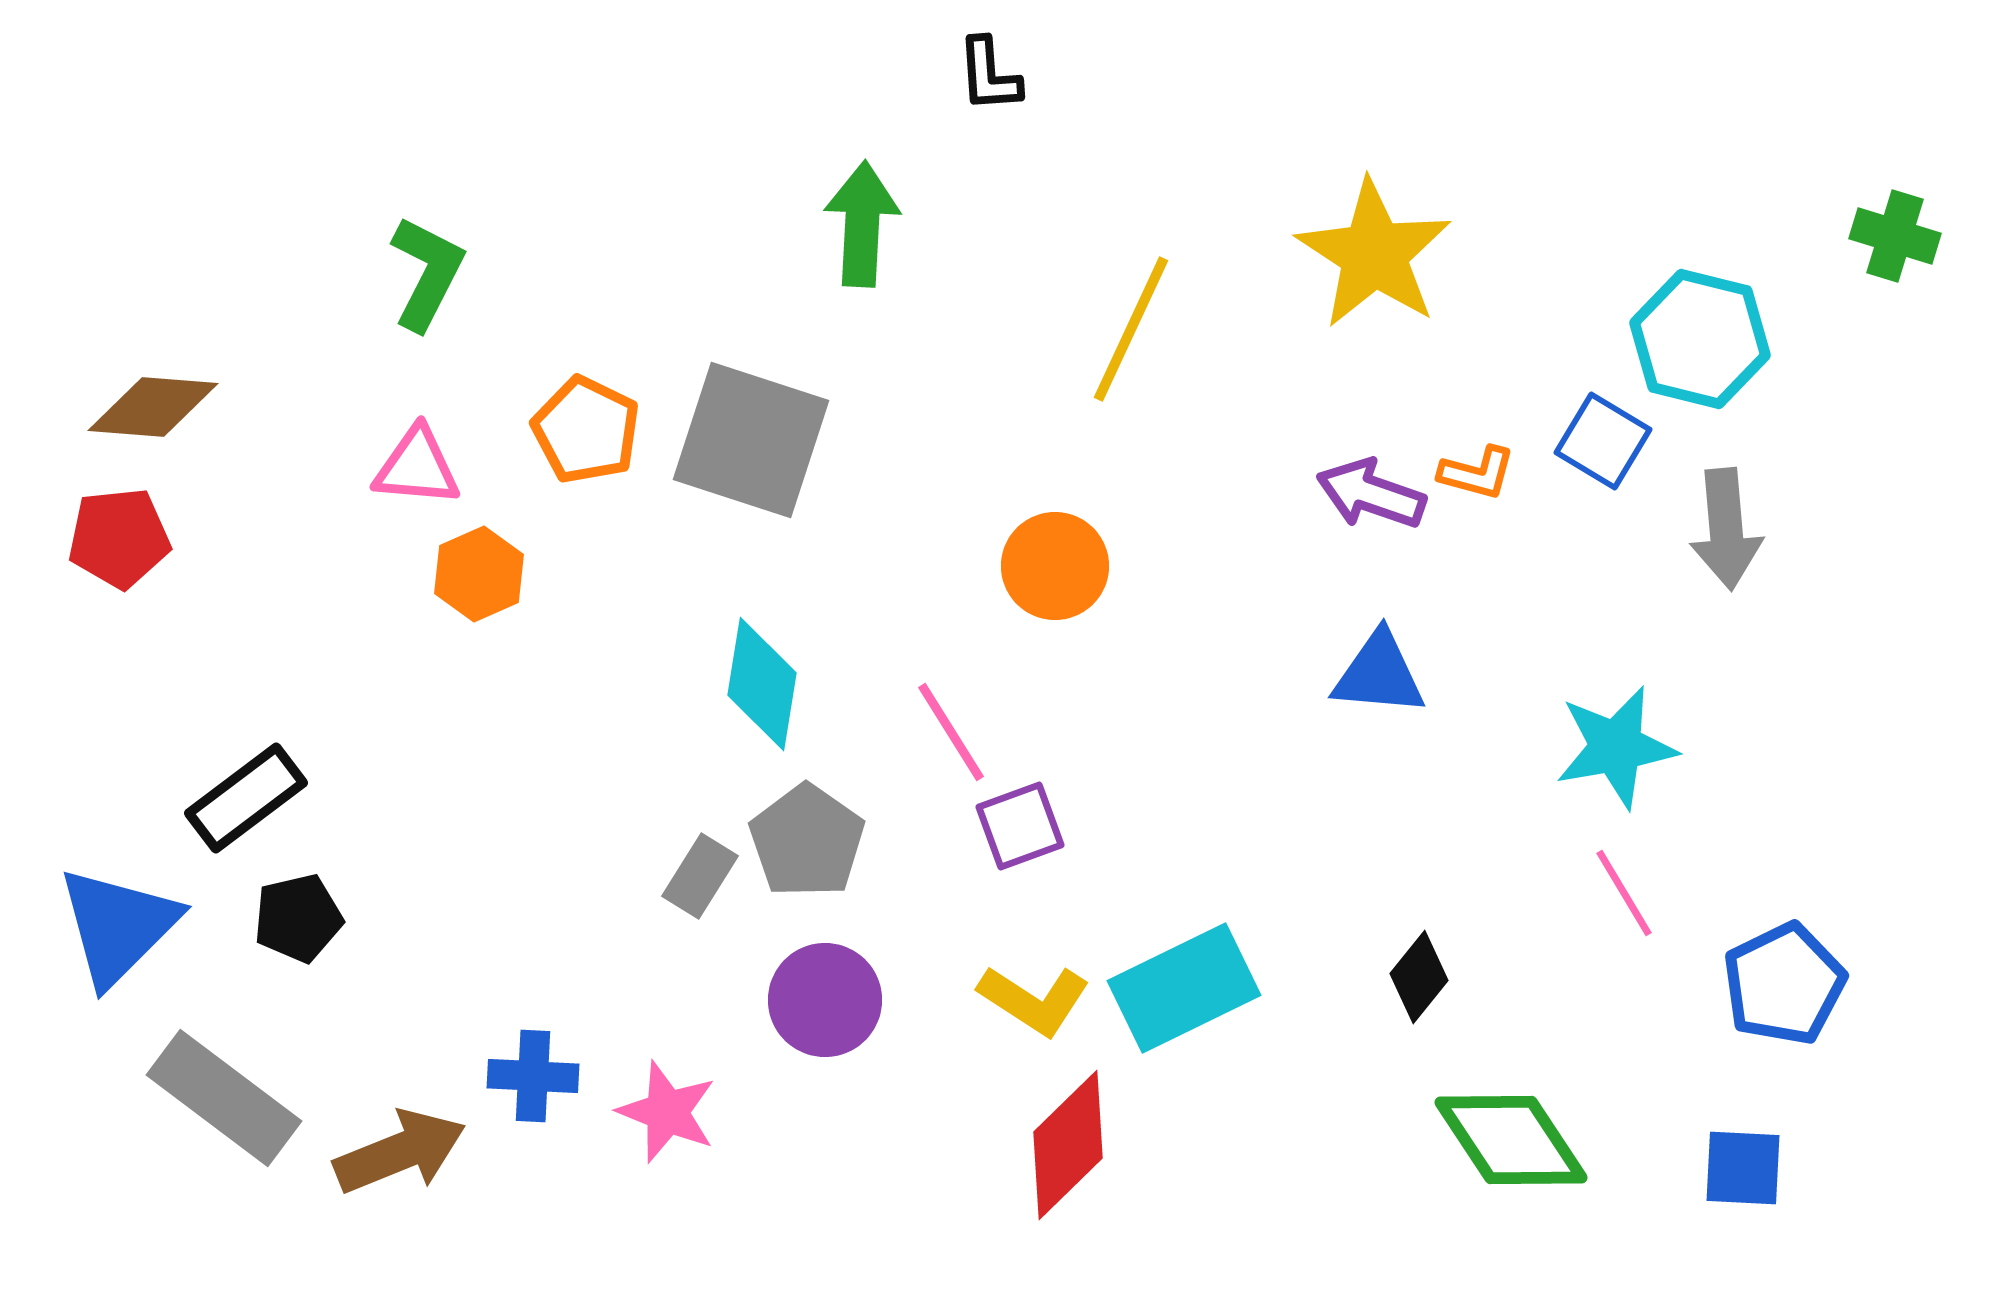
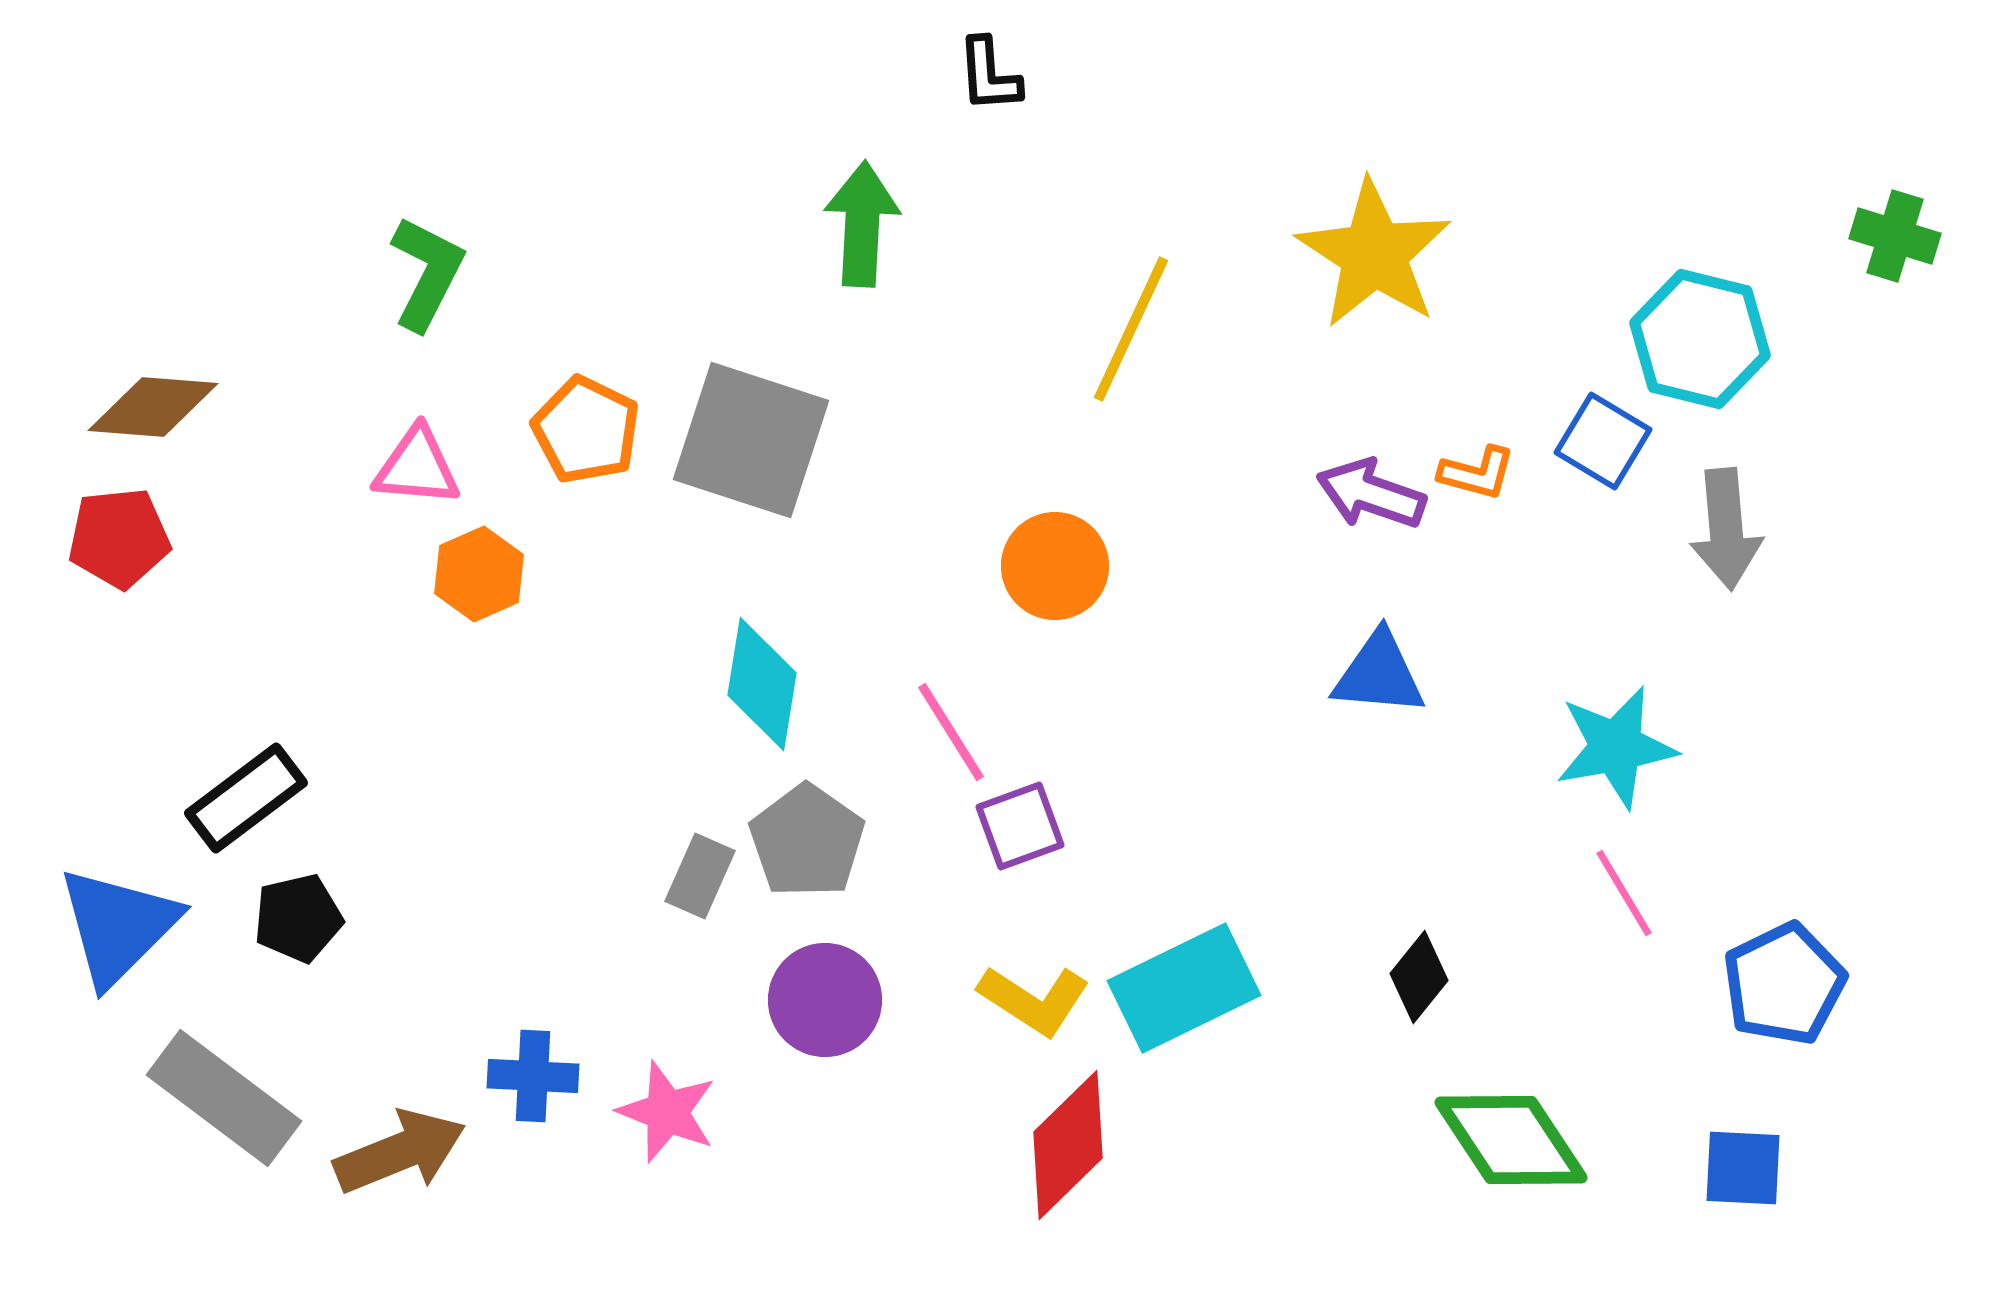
gray rectangle at (700, 876): rotated 8 degrees counterclockwise
